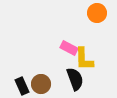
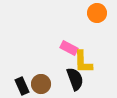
yellow L-shape: moved 1 px left, 3 px down
